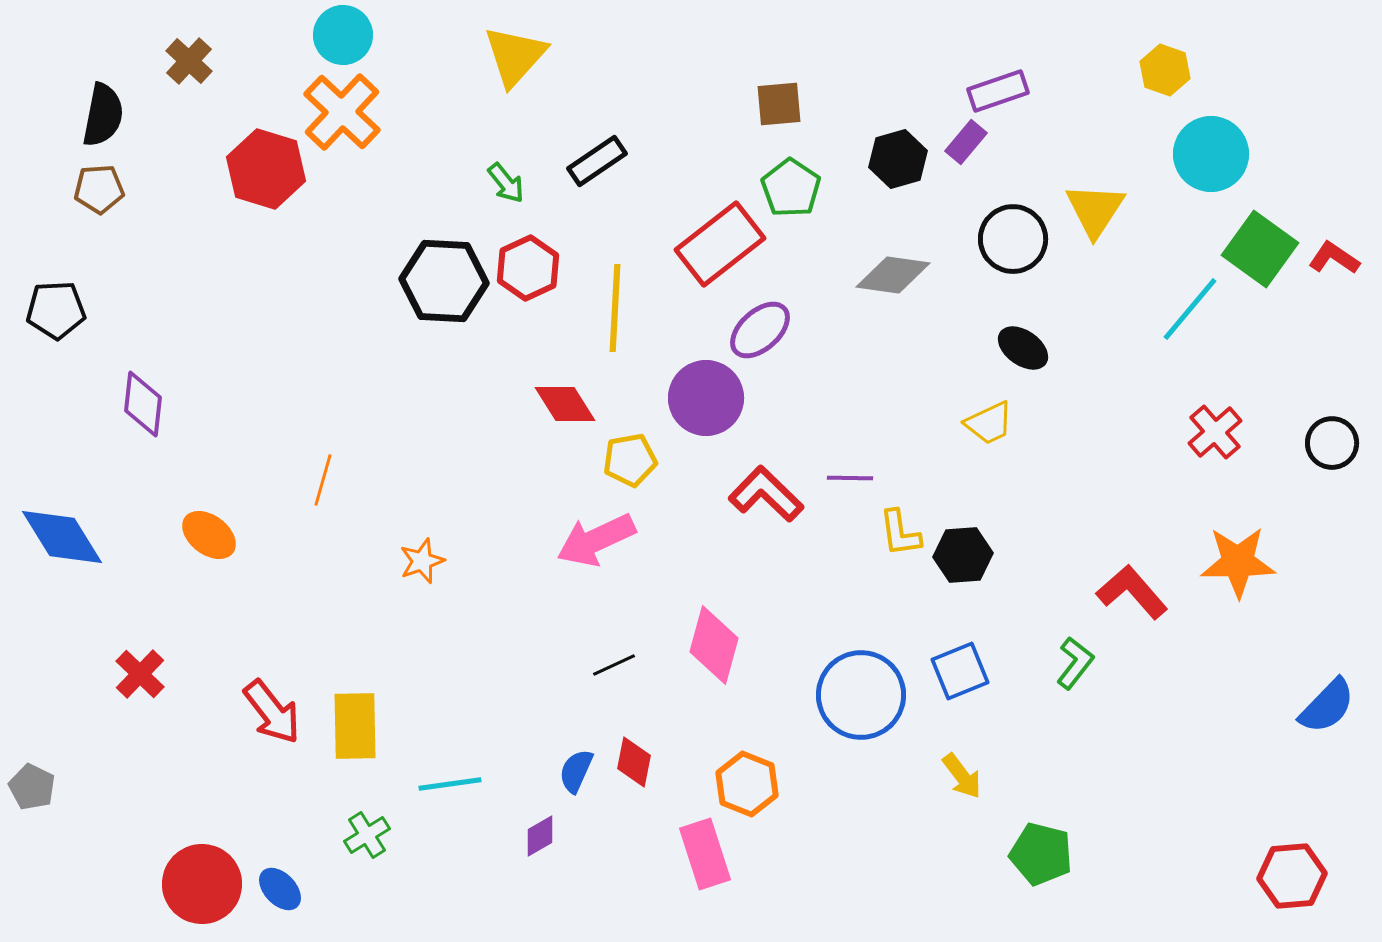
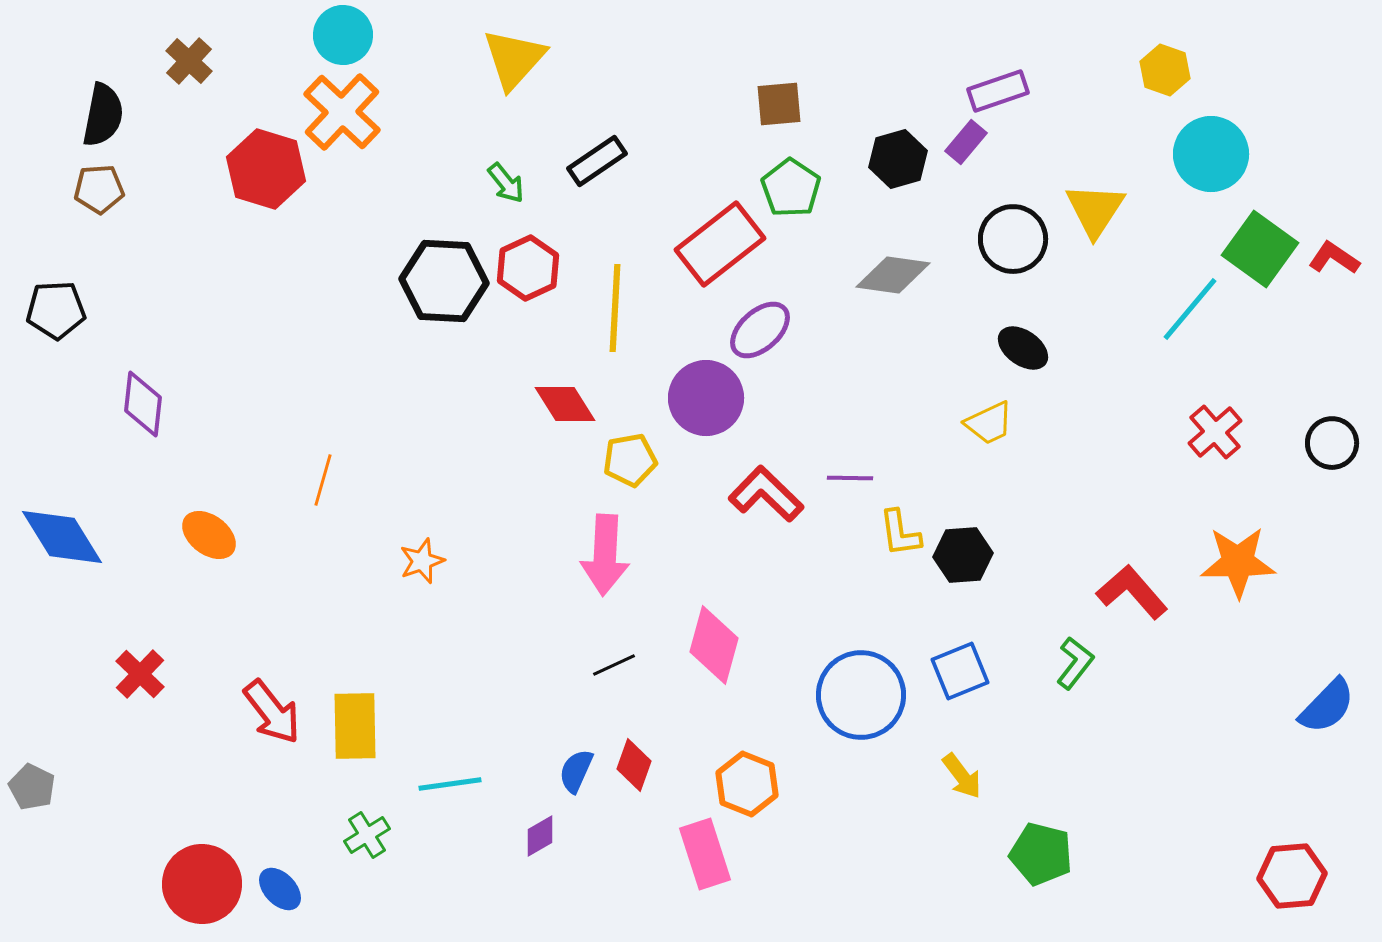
yellow triangle at (515, 56): moved 1 px left, 3 px down
pink arrow at (596, 540): moved 9 px right, 15 px down; rotated 62 degrees counterclockwise
red diamond at (634, 762): moved 3 px down; rotated 9 degrees clockwise
